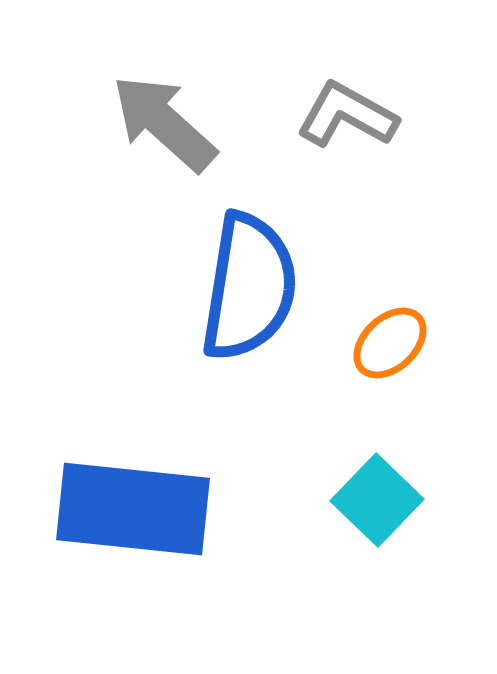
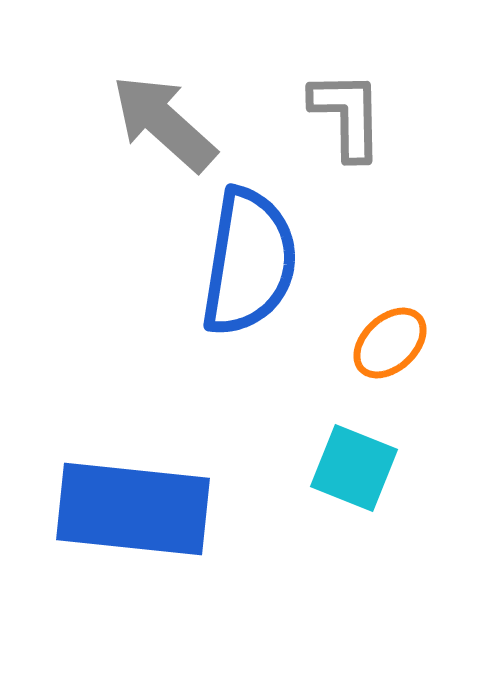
gray L-shape: rotated 60 degrees clockwise
blue semicircle: moved 25 px up
cyan square: moved 23 px left, 32 px up; rotated 22 degrees counterclockwise
